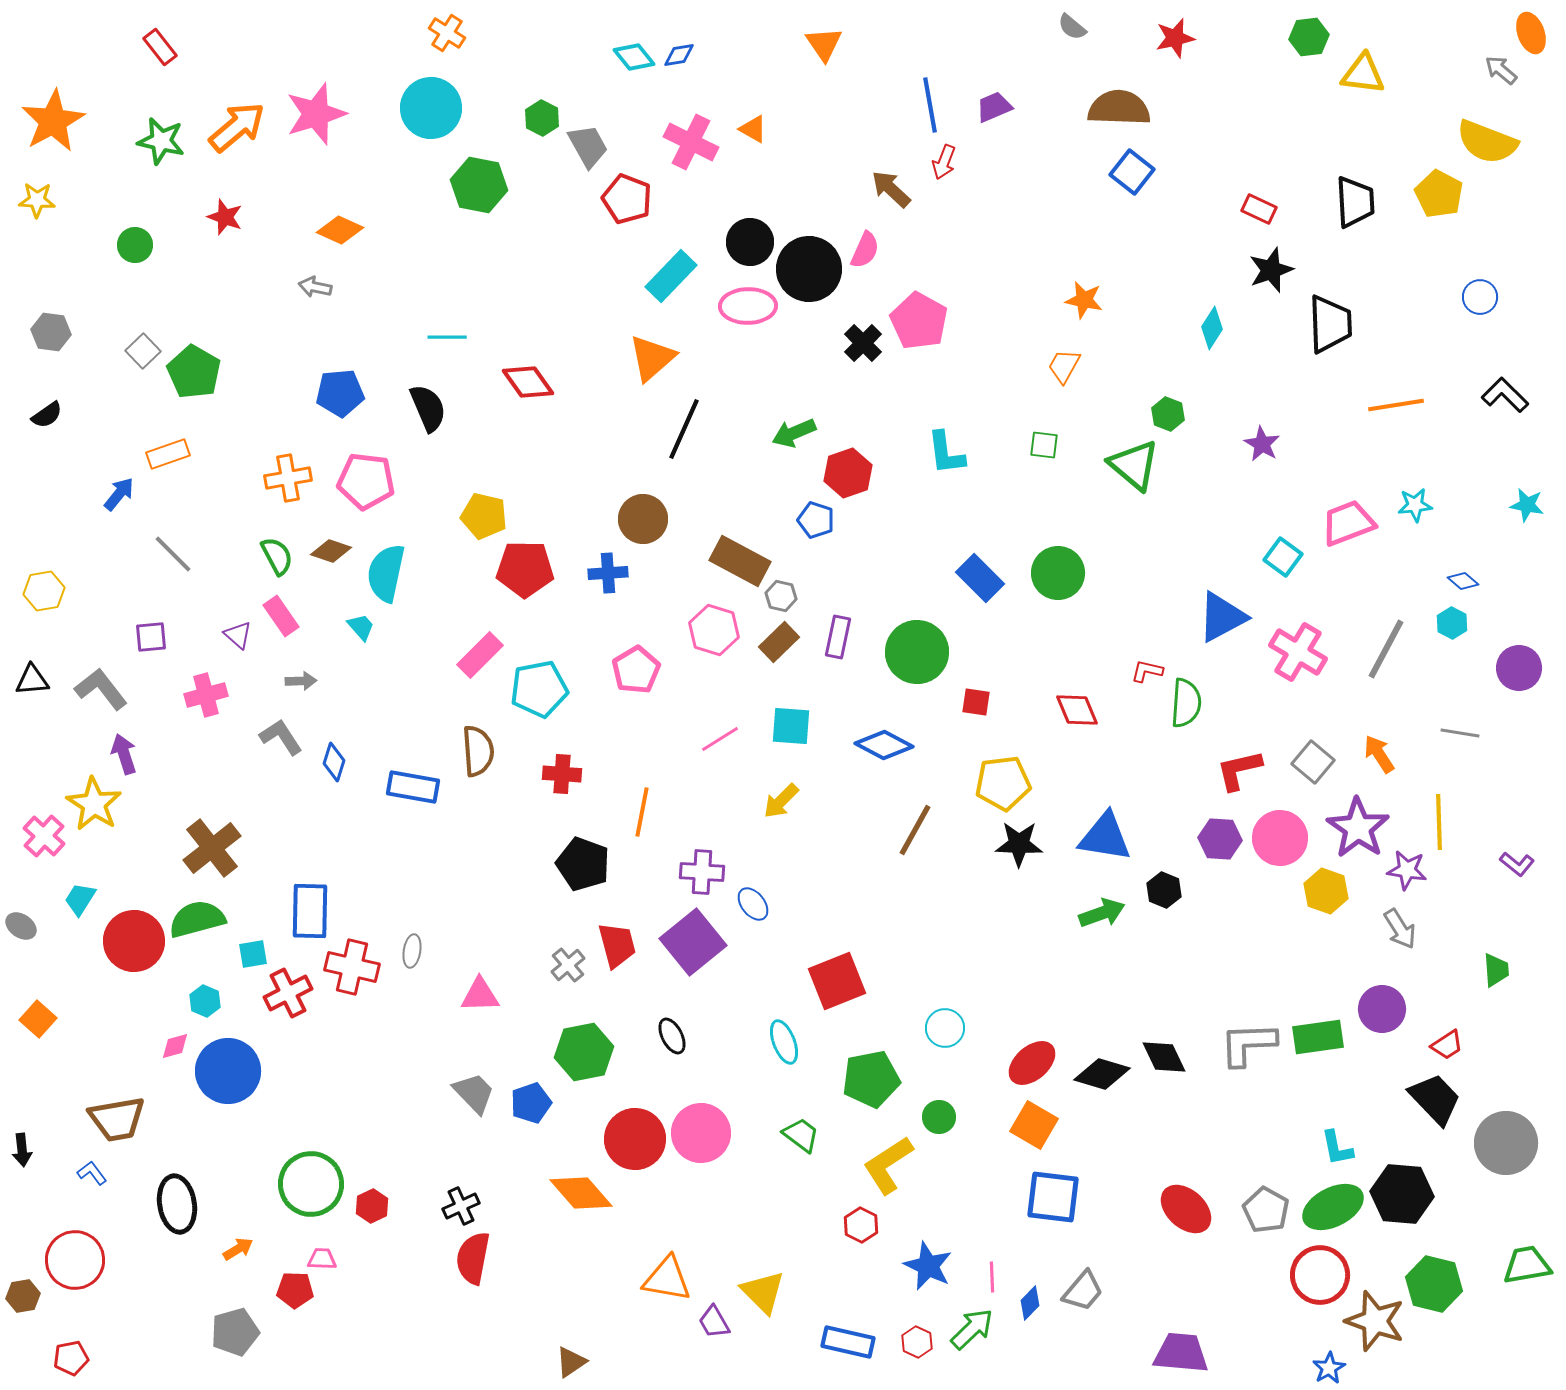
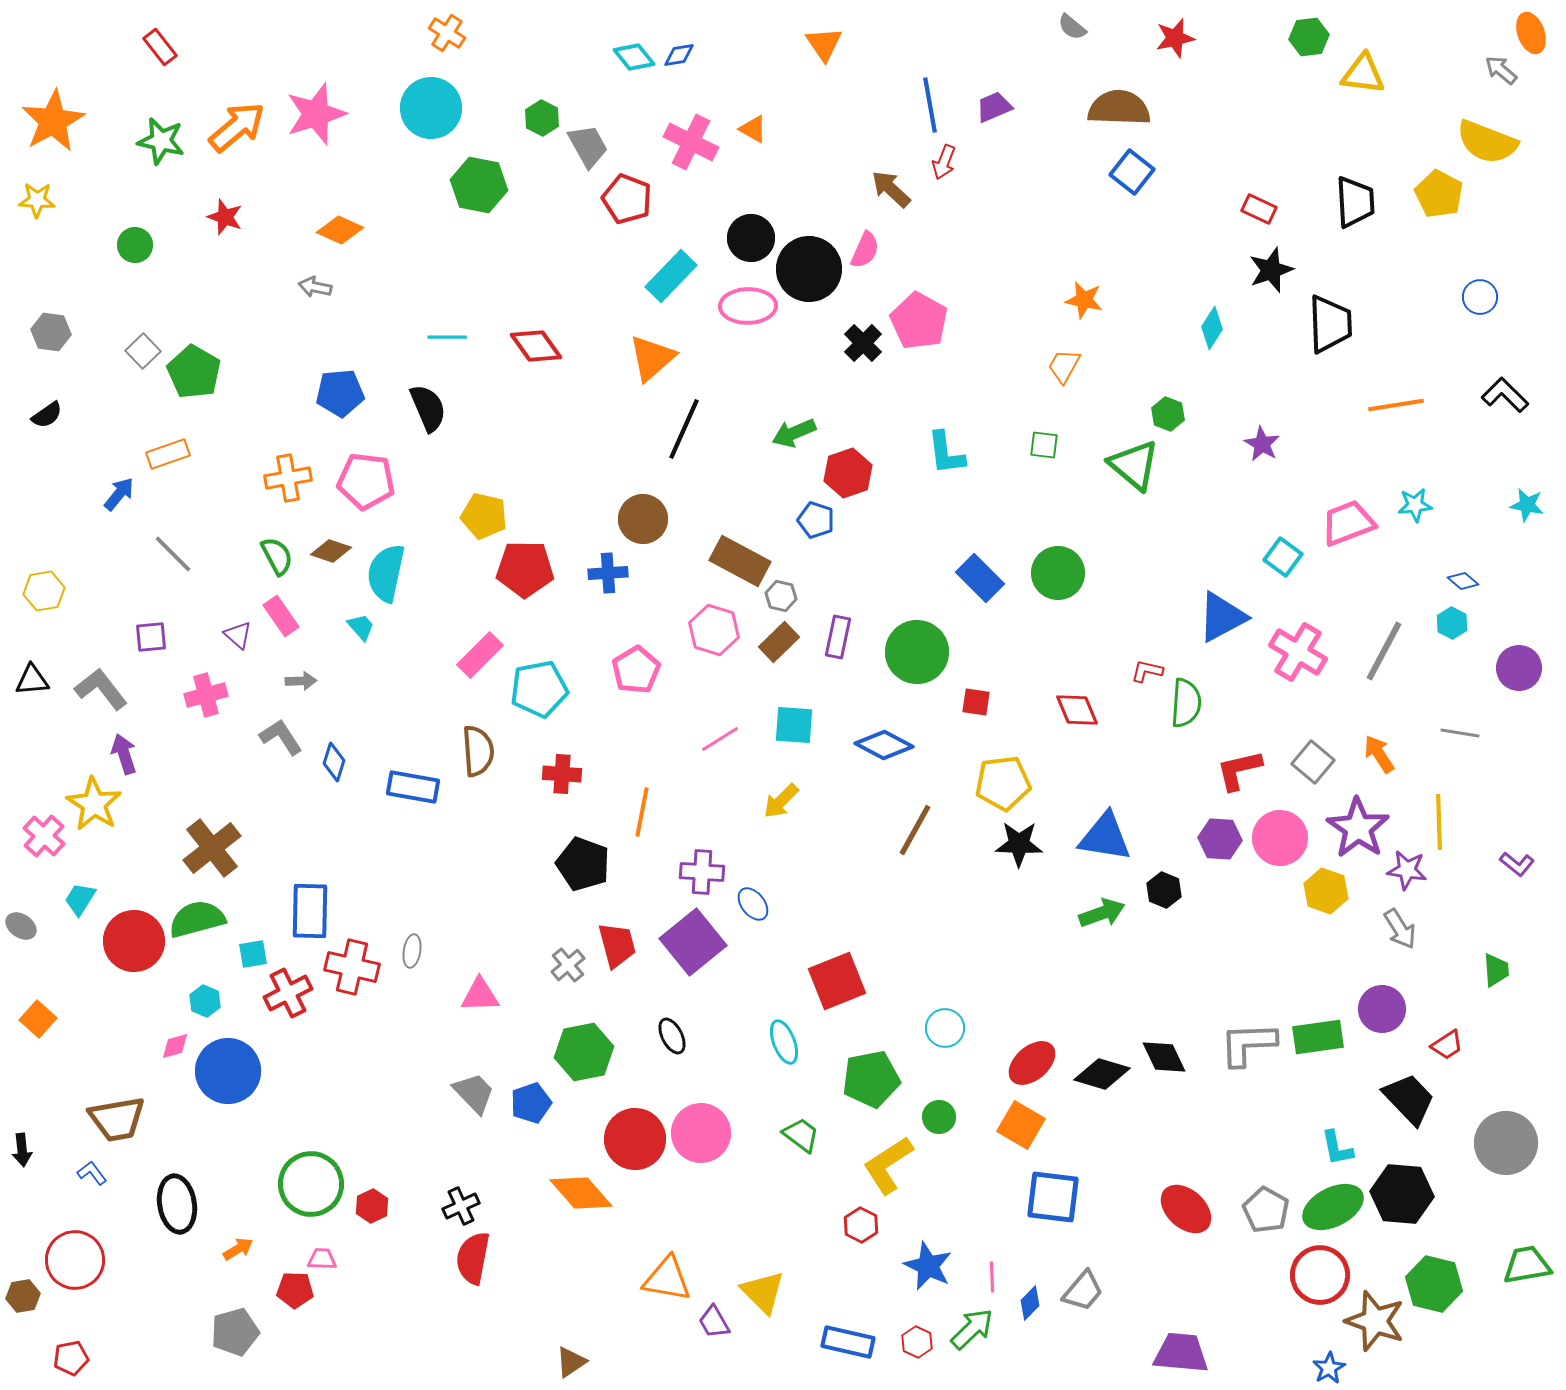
black circle at (750, 242): moved 1 px right, 4 px up
red diamond at (528, 382): moved 8 px right, 36 px up
gray line at (1386, 649): moved 2 px left, 2 px down
cyan square at (791, 726): moved 3 px right, 1 px up
black trapezoid at (1435, 1099): moved 26 px left
orange square at (1034, 1125): moved 13 px left
